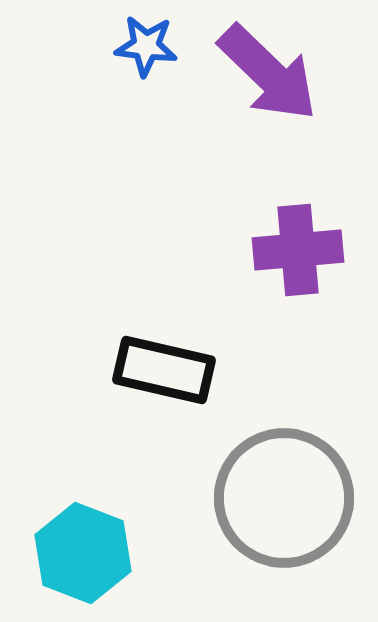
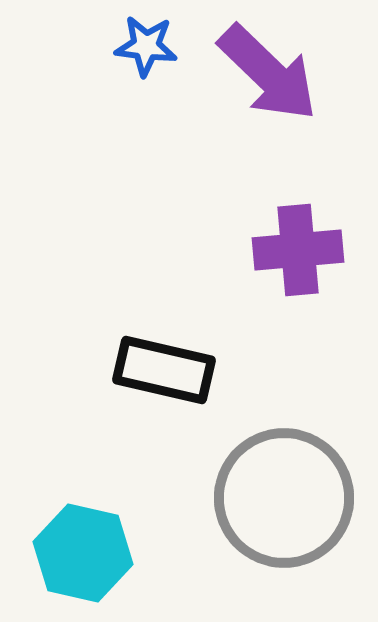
cyan hexagon: rotated 8 degrees counterclockwise
